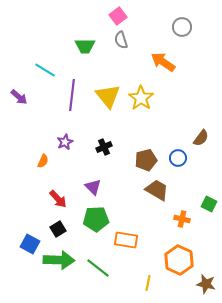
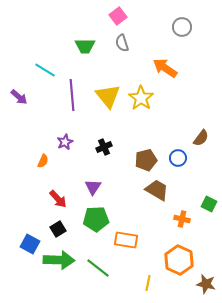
gray semicircle: moved 1 px right, 3 px down
orange arrow: moved 2 px right, 6 px down
purple line: rotated 12 degrees counterclockwise
purple triangle: rotated 18 degrees clockwise
